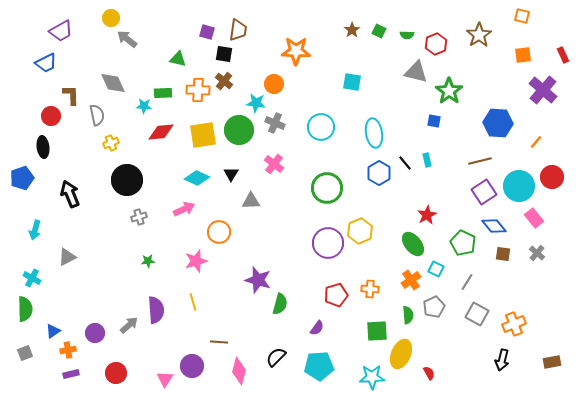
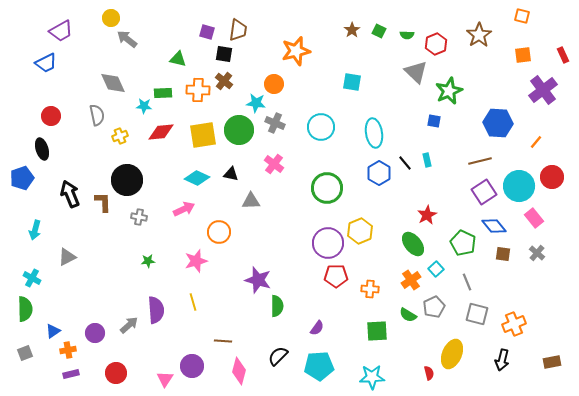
orange star at (296, 51): rotated 16 degrees counterclockwise
gray triangle at (416, 72): rotated 30 degrees clockwise
purple cross at (543, 90): rotated 12 degrees clockwise
green star at (449, 91): rotated 12 degrees clockwise
brown L-shape at (71, 95): moved 32 px right, 107 px down
yellow cross at (111, 143): moved 9 px right, 7 px up
black ellipse at (43, 147): moved 1 px left, 2 px down; rotated 10 degrees counterclockwise
black triangle at (231, 174): rotated 49 degrees counterclockwise
gray cross at (139, 217): rotated 28 degrees clockwise
cyan square at (436, 269): rotated 21 degrees clockwise
gray line at (467, 282): rotated 54 degrees counterclockwise
red pentagon at (336, 295): moved 19 px up; rotated 15 degrees clockwise
green semicircle at (280, 304): moved 3 px left, 2 px down; rotated 15 degrees counterclockwise
gray square at (477, 314): rotated 15 degrees counterclockwise
green semicircle at (408, 315): rotated 126 degrees clockwise
brown line at (219, 342): moved 4 px right, 1 px up
yellow ellipse at (401, 354): moved 51 px right
black semicircle at (276, 357): moved 2 px right, 1 px up
red semicircle at (429, 373): rotated 16 degrees clockwise
